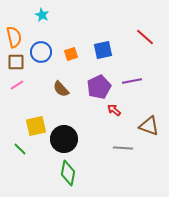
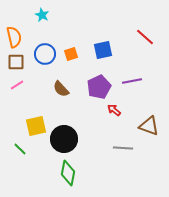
blue circle: moved 4 px right, 2 px down
